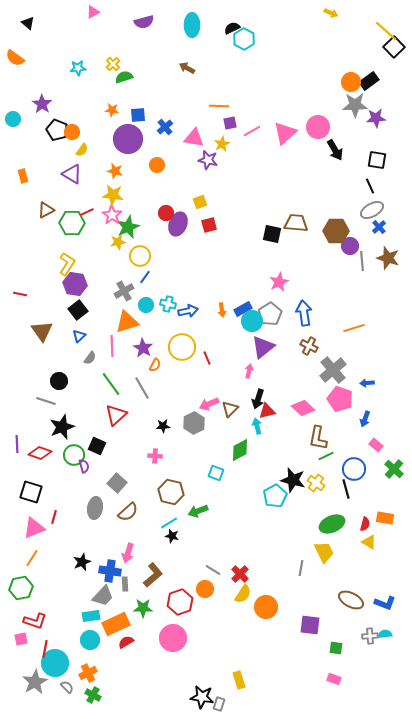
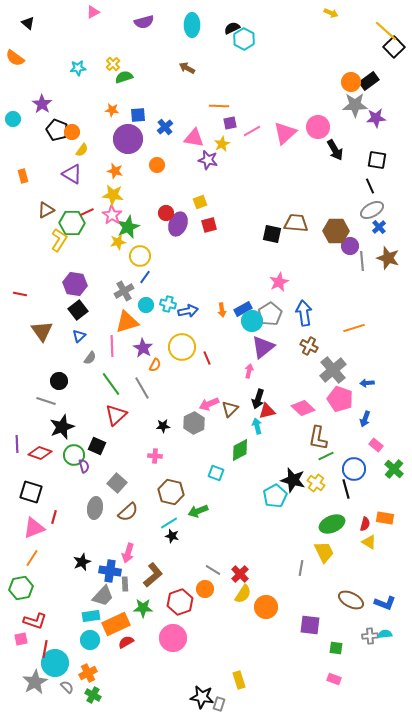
yellow L-shape at (67, 264): moved 8 px left, 24 px up
